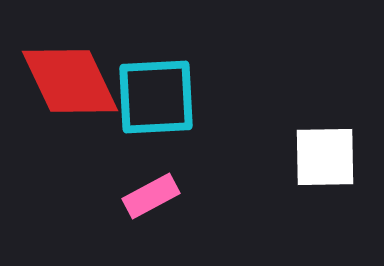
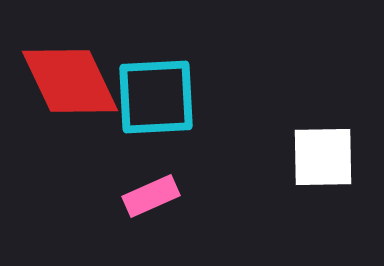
white square: moved 2 px left
pink rectangle: rotated 4 degrees clockwise
